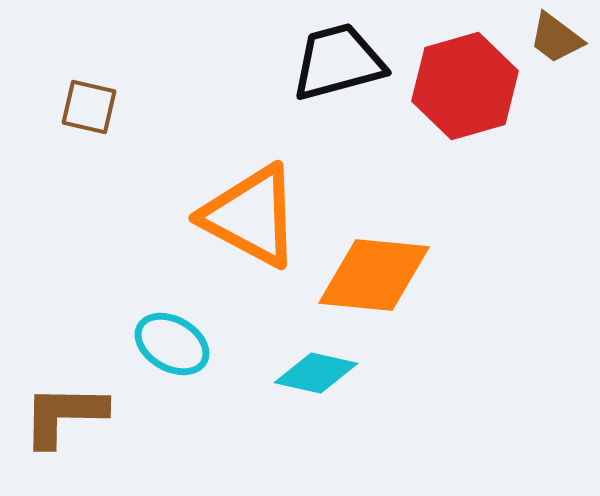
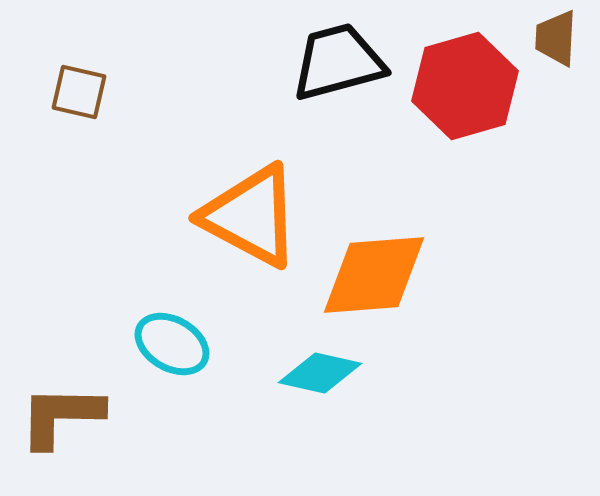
brown trapezoid: rotated 56 degrees clockwise
brown square: moved 10 px left, 15 px up
orange diamond: rotated 10 degrees counterclockwise
cyan diamond: moved 4 px right
brown L-shape: moved 3 px left, 1 px down
